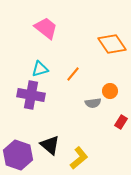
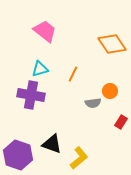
pink trapezoid: moved 1 px left, 3 px down
orange line: rotated 14 degrees counterclockwise
black triangle: moved 2 px right, 1 px up; rotated 20 degrees counterclockwise
